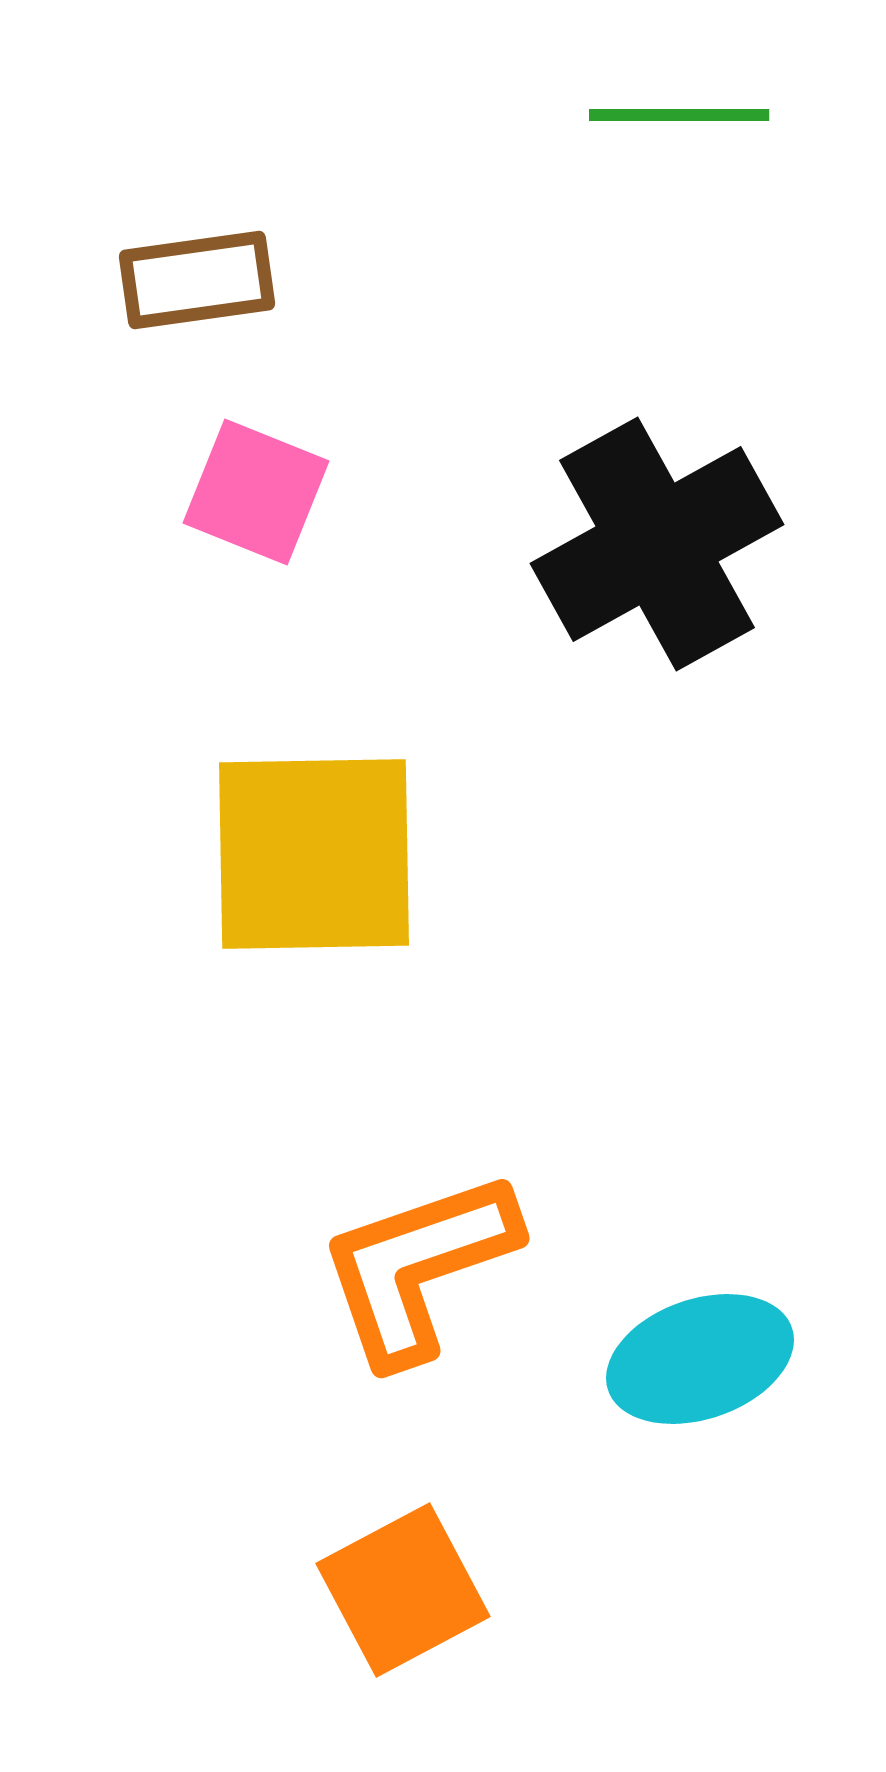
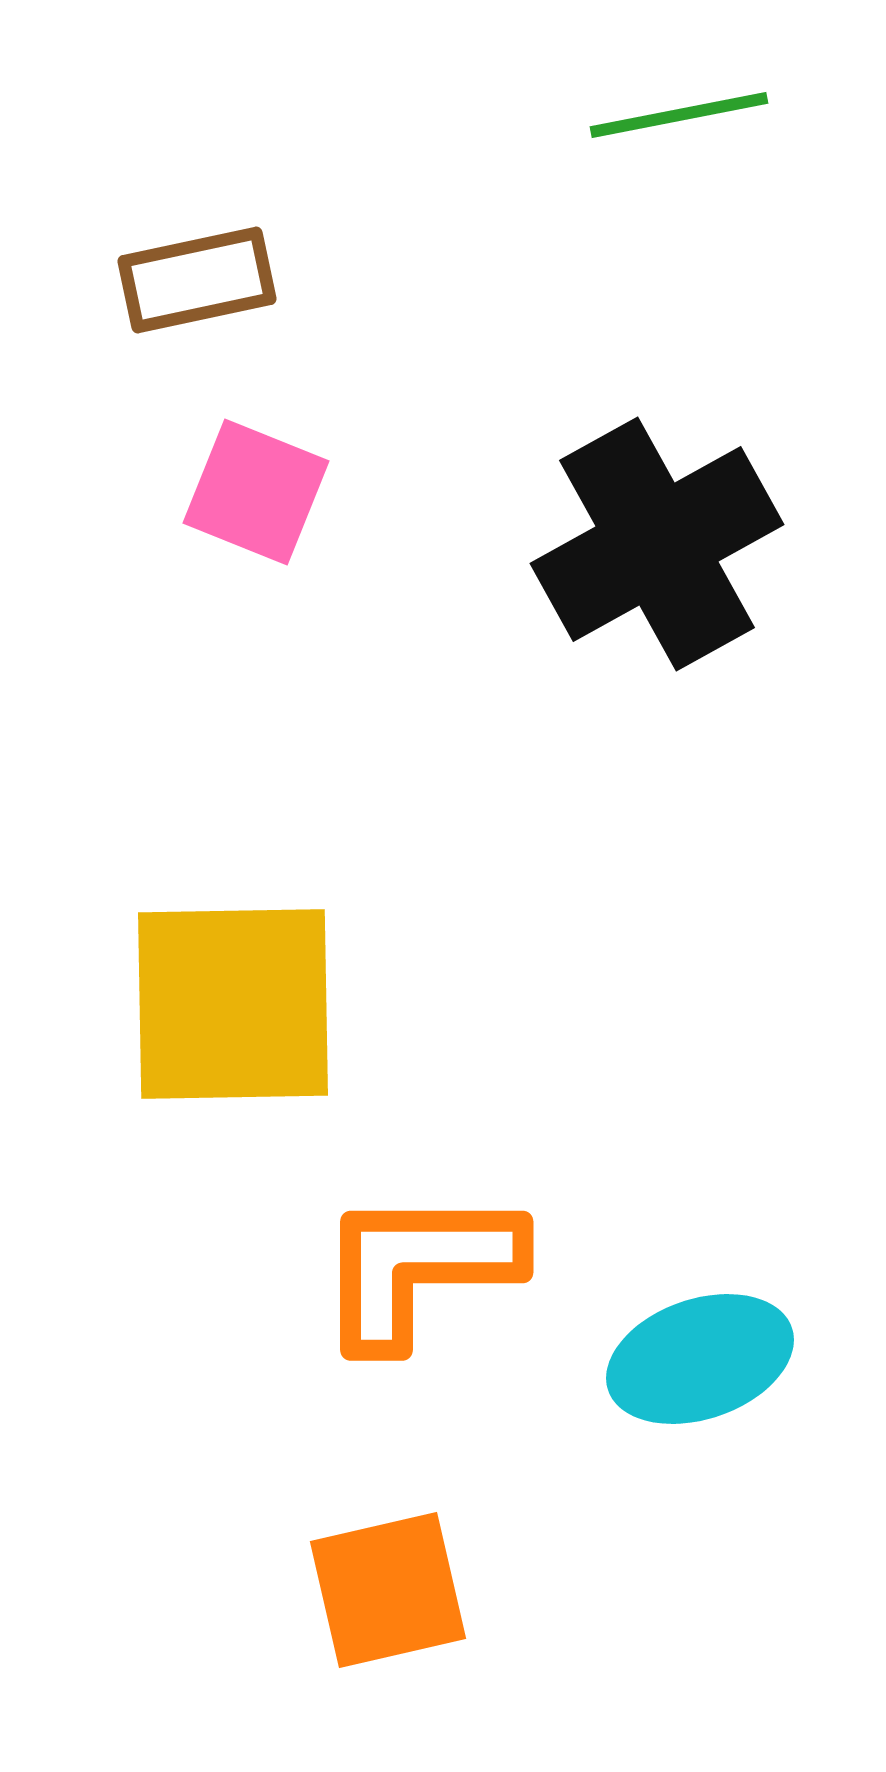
green line: rotated 11 degrees counterclockwise
brown rectangle: rotated 4 degrees counterclockwise
yellow square: moved 81 px left, 150 px down
orange L-shape: rotated 19 degrees clockwise
orange square: moved 15 px left; rotated 15 degrees clockwise
